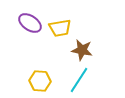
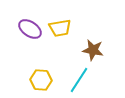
purple ellipse: moved 6 px down
brown star: moved 11 px right
yellow hexagon: moved 1 px right, 1 px up
